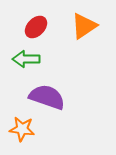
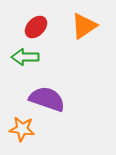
green arrow: moved 1 px left, 2 px up
purple semicircle: moved 2 px down
